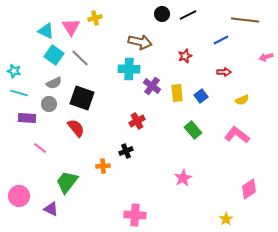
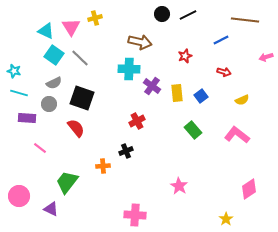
red arrow: rotated 16 degrees clockwise
pink star: moved 4 px left, 8 px down; rotated 12 degrees counterclockwise
